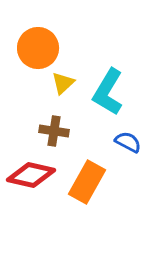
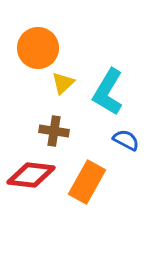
blue semicircle: moved 2 px left, 2 px up
red diamond: rotated 6 degrees counterclockwise
